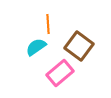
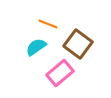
orange line: rotated 66 degrees counterclockwise
brown square: moved 1 px left, 2 px up
